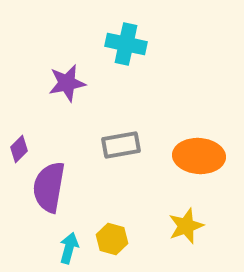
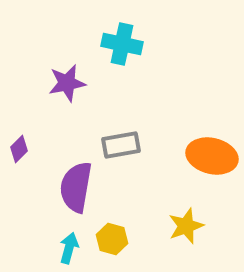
cyan cross: moved 4 px left
orange ellipse: moved 13 px right; rotated 9 degrees clockwise
purple semicircle: moved 27 px right
